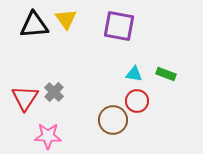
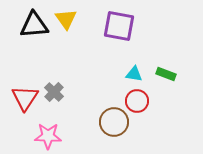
brown circle: moved 1 px right, 2 px down
